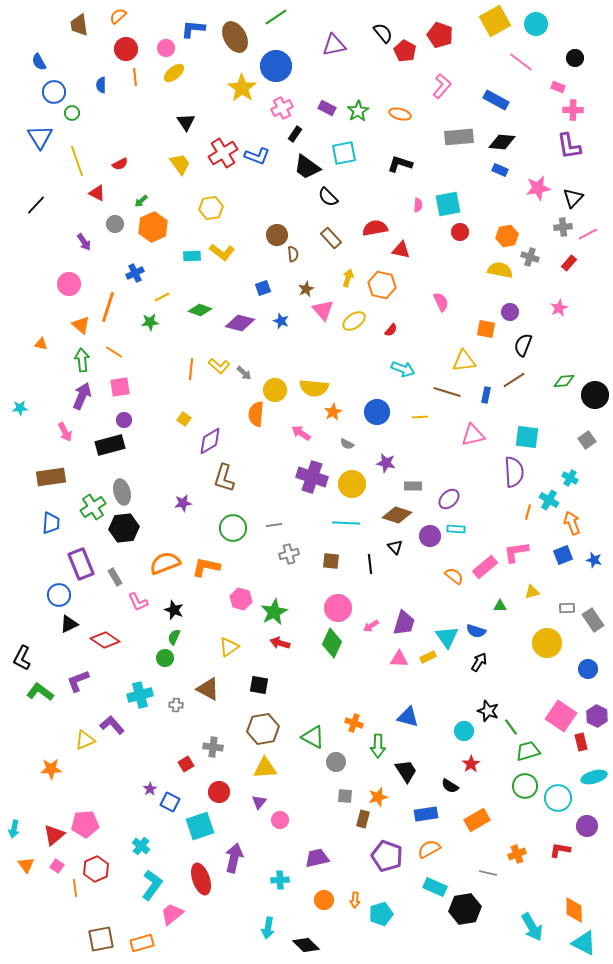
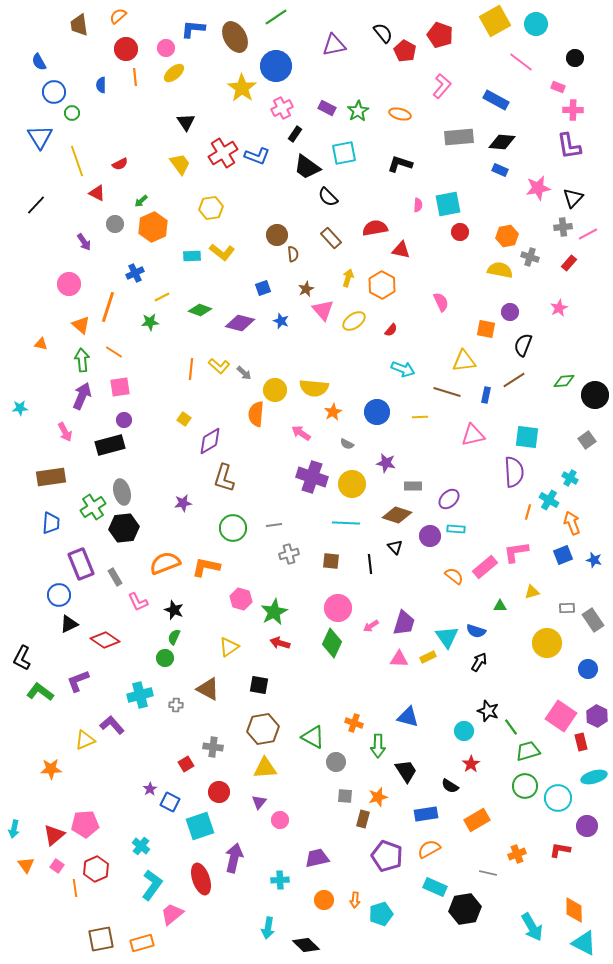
orange hexagon at (382, 285): rotated 16 degrees clockwise
